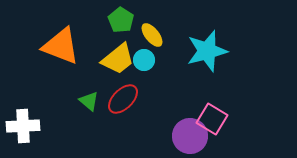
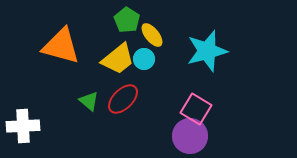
green pentagon: moved 6 px right
orange triangle: rotated 6 degrees counterclockwise
cyan circle: moved 1 px up
pink square: moved 16 px left, 10 px up
